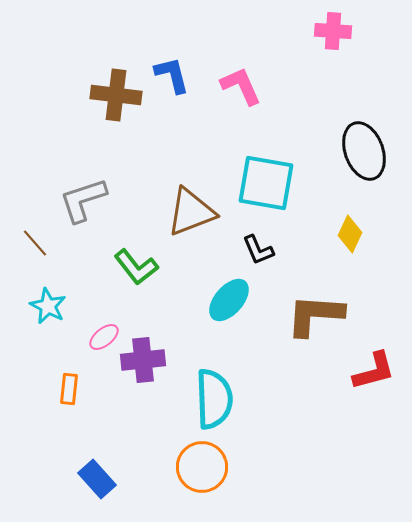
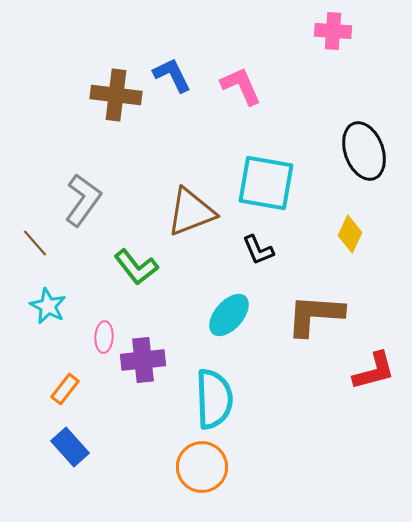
blue L-shape: rotated 12 degrees counterclockwise
gray L-shape: rotated 144 degrees clockwise
cyan ellipse: moved 15 px down
pink ellipse: rotated 48 degrees counterclockwise
orange rectangle: moved 4 px left; rotated 32 degrees clockwise
blue rectangle: moved 27 px left, 32 px up
